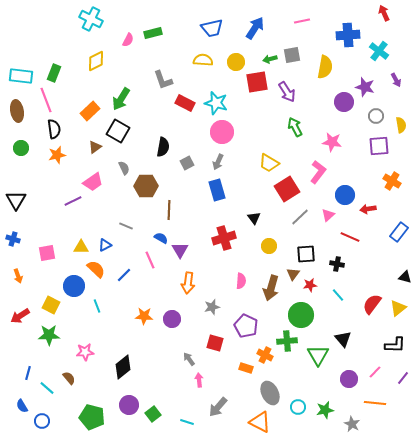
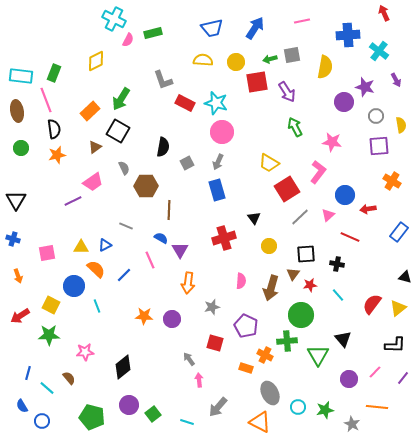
cyan cross at (91, 19): moved 23 px right
orange line at (375, 403): moved 2 px right, 4 px down
